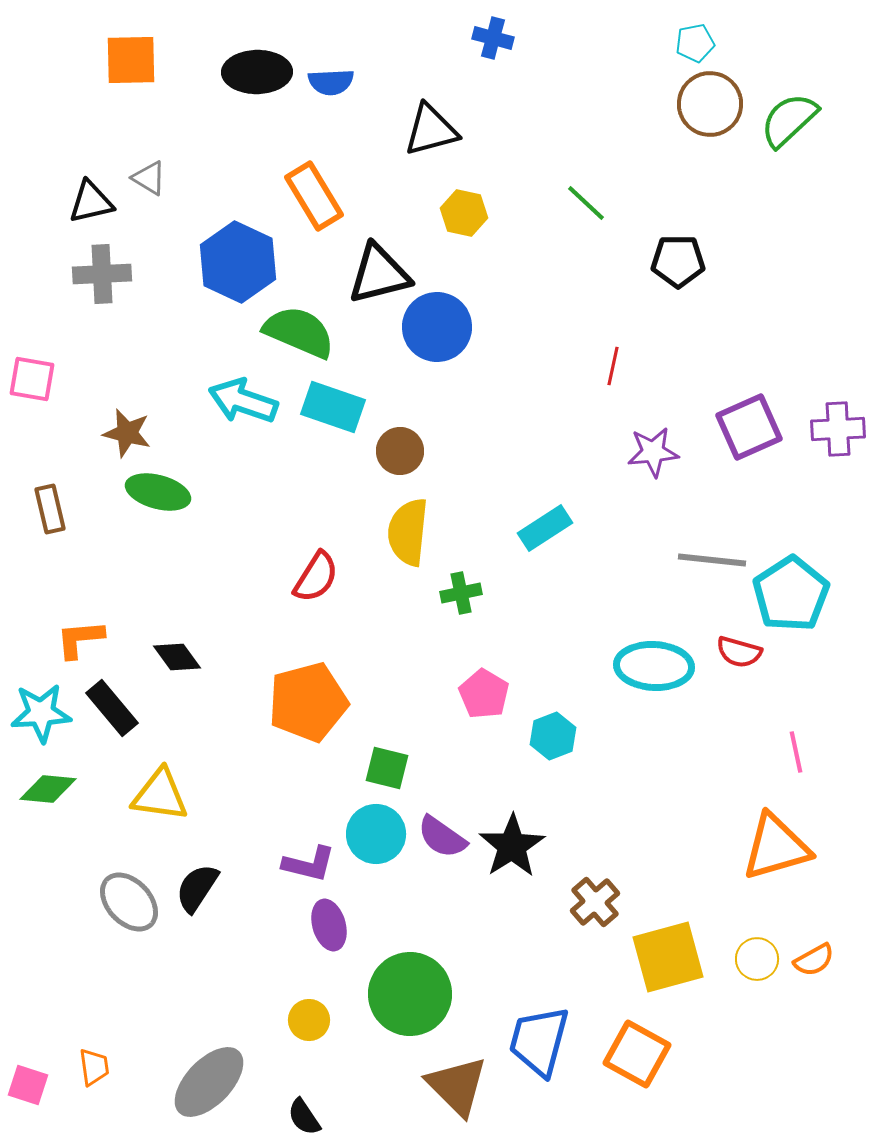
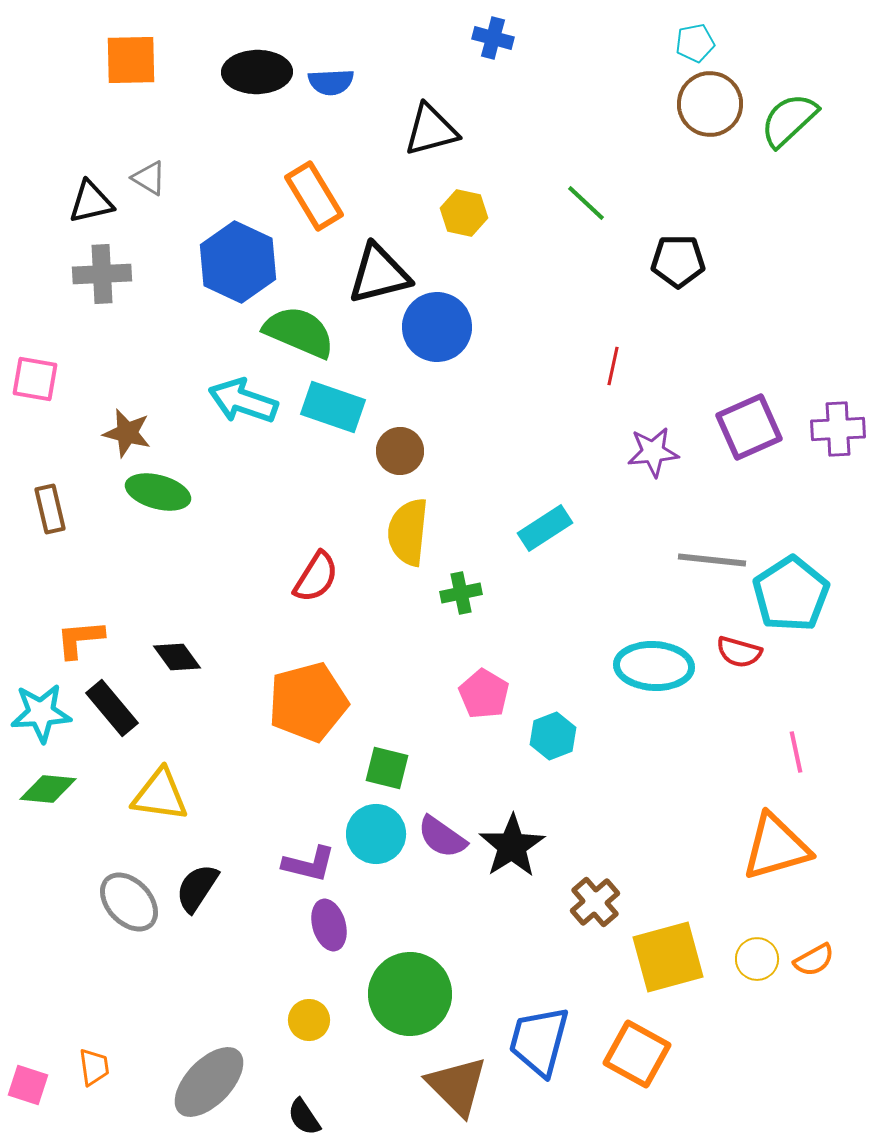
pink square at (32, 379): moved 3 px right
